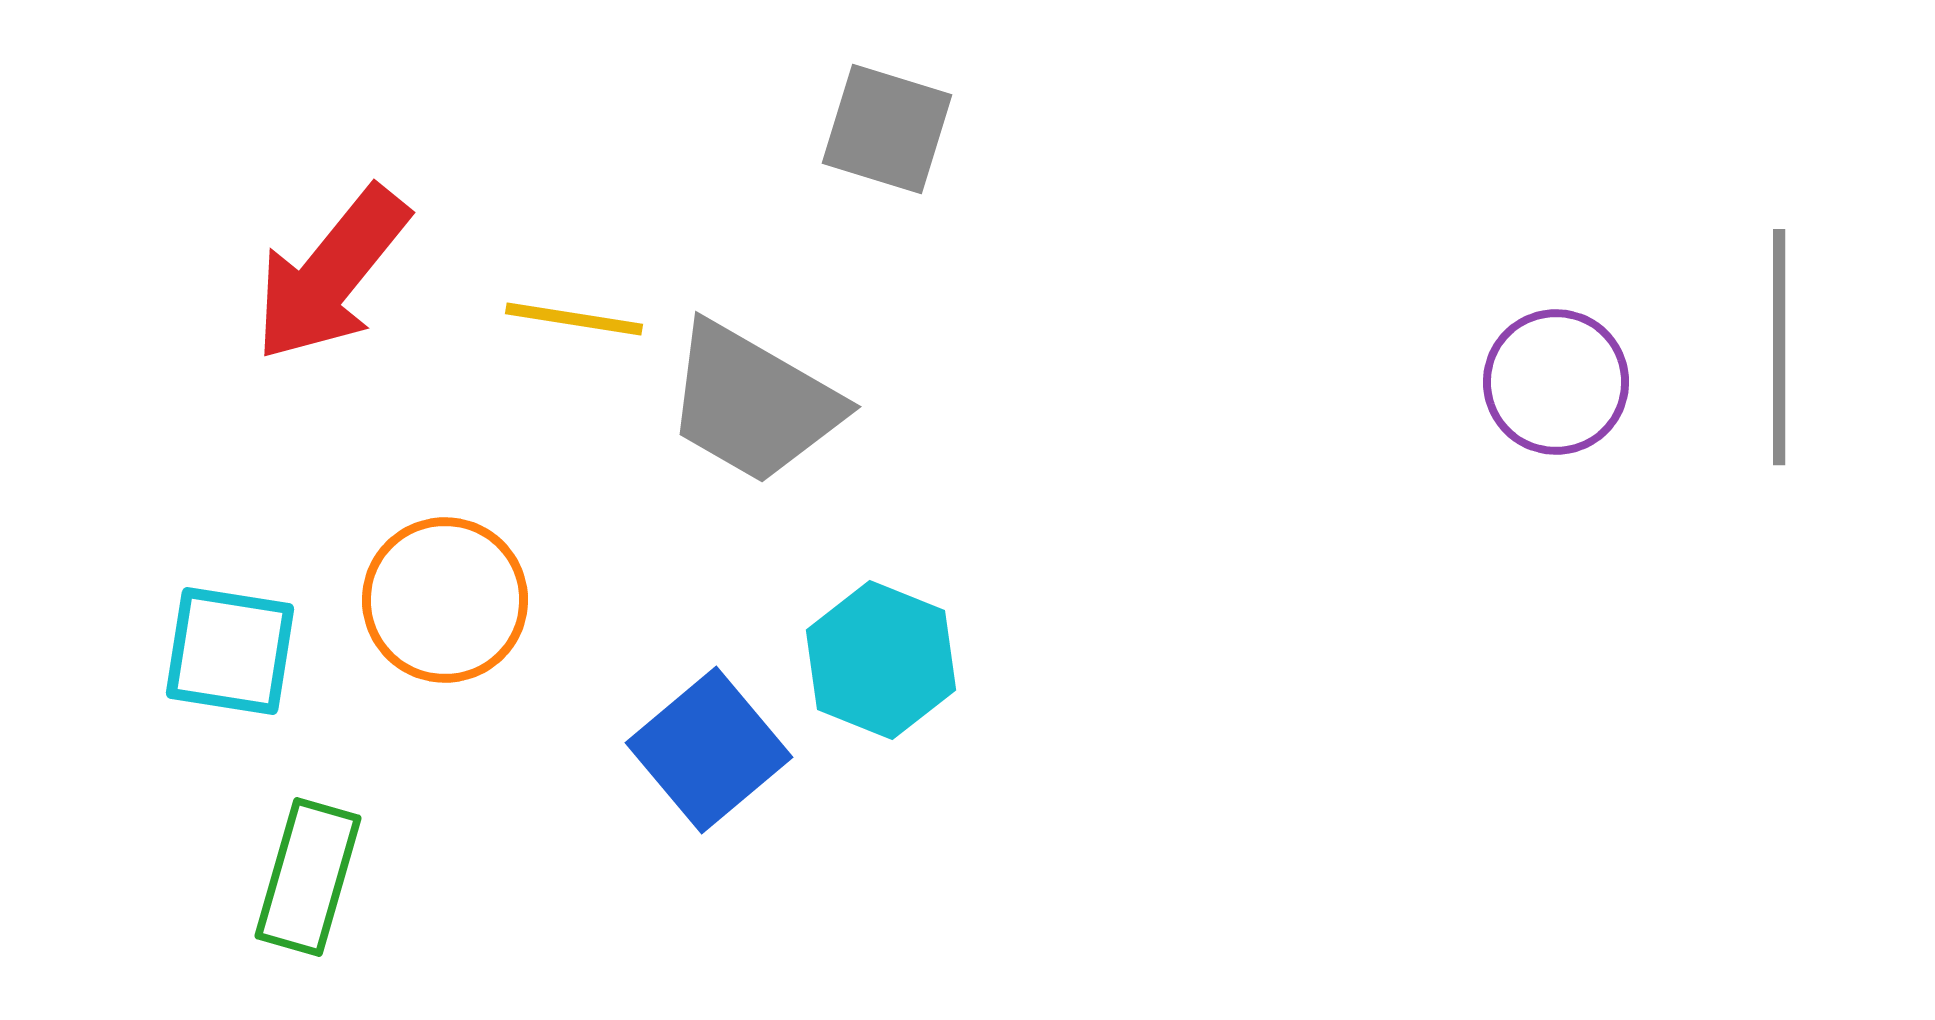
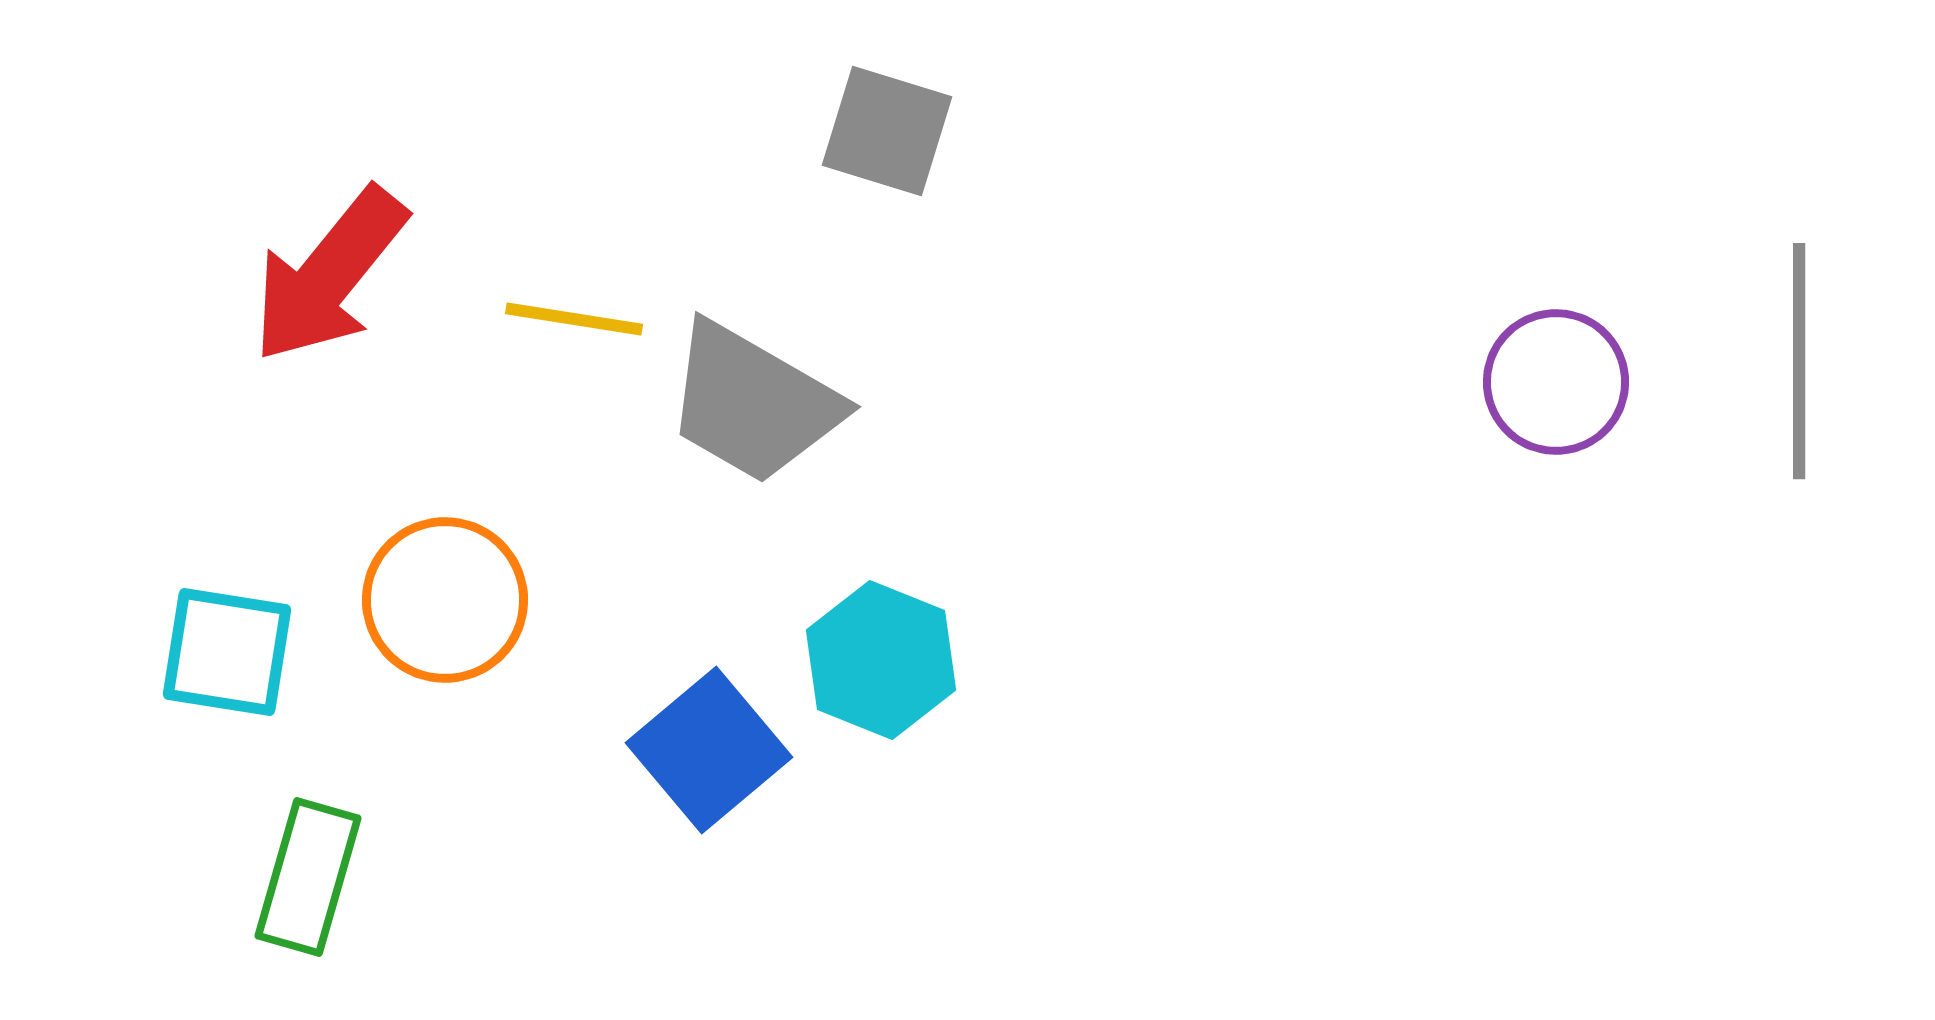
gray square: moved 2 px down
red arrow: moved 2 px left, 1 px down
gray line: moved 20 px right, 14 px down
cyan square: moved 3 px left, 1 px down
